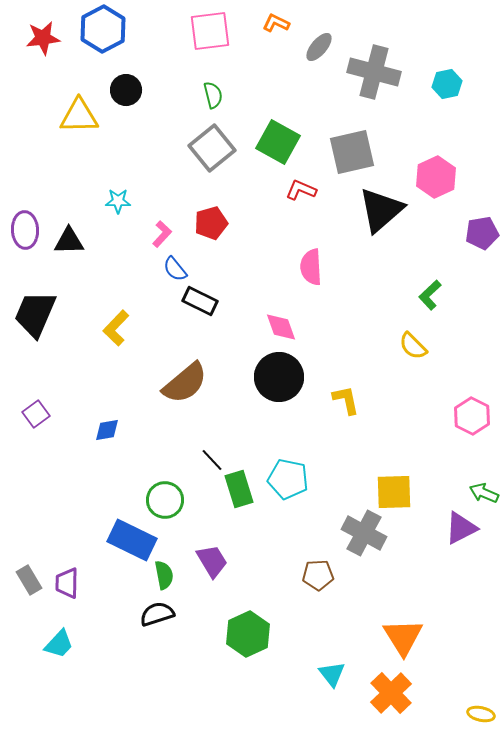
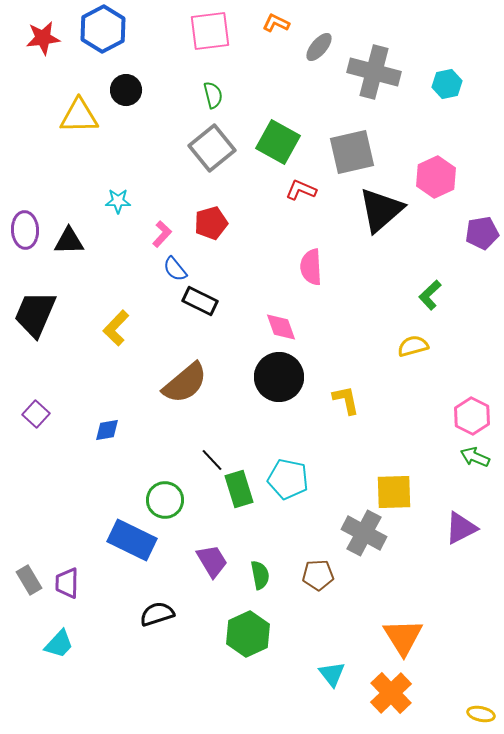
yellow semicircle at (413, 346): rotated 120 degrees clockwise
purple square at (36, 414): rotated 12 degrees counterclockwise
green arrow at (484, 493): moved 9 px left, 36 px up
green semicircle at (164, 575): moved 96 px right
